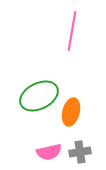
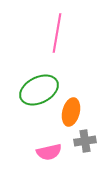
pink line: moved 15 px left, 2 px down
green ellipse: moved 6 px up
gray cross: moved 5 px right, 11 px up
